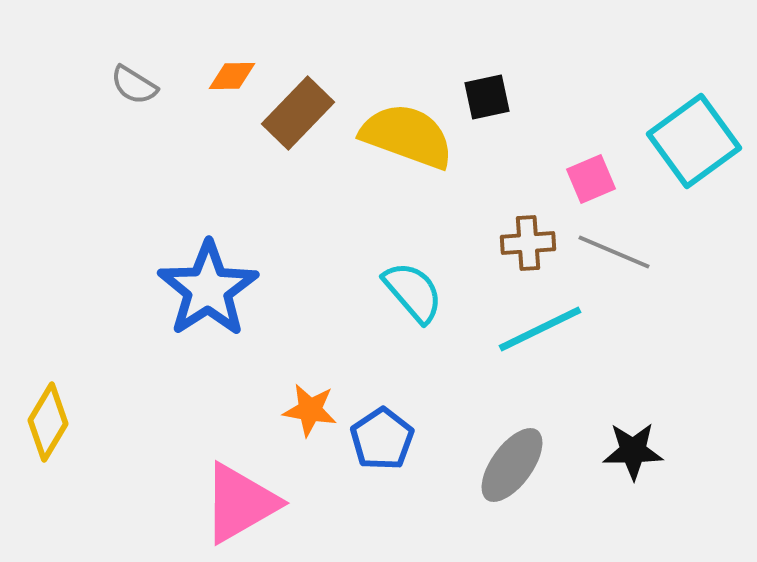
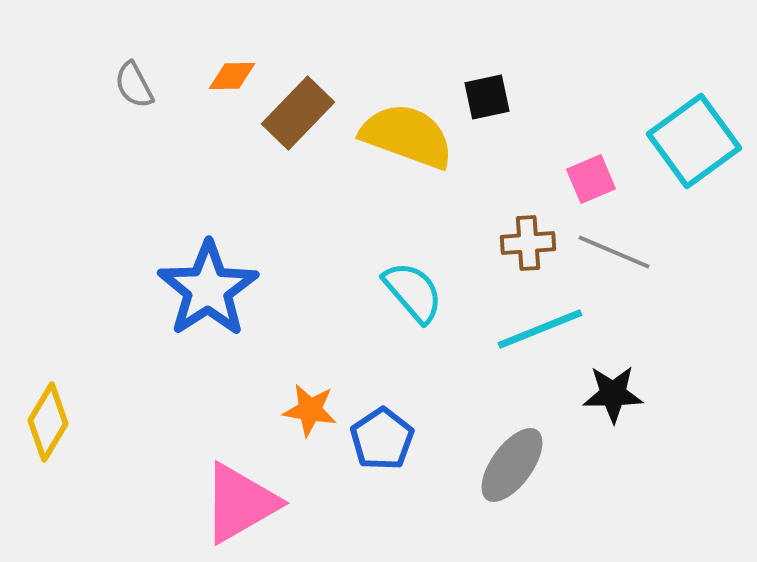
gray semicircle: rotated 30 degrees clockwise
cyan line: rotated 4 degrees clockwise
black star: moved 20 px left, 57 px up
